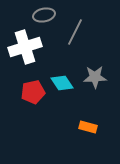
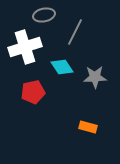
cyan diamond: moved 16 px up
